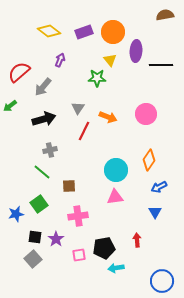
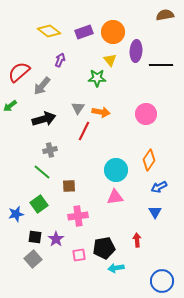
gray arrow: moved 1 px left, 1 px up
orange arrow: moved 7 px left, 5 px up; rotated 12 degrees counterclockwise
